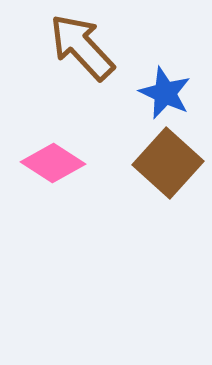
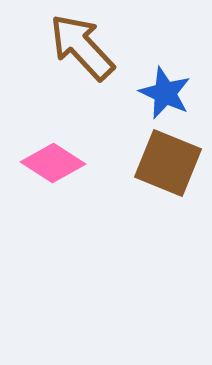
brown square: rotated 20 degrees counterclockwise
